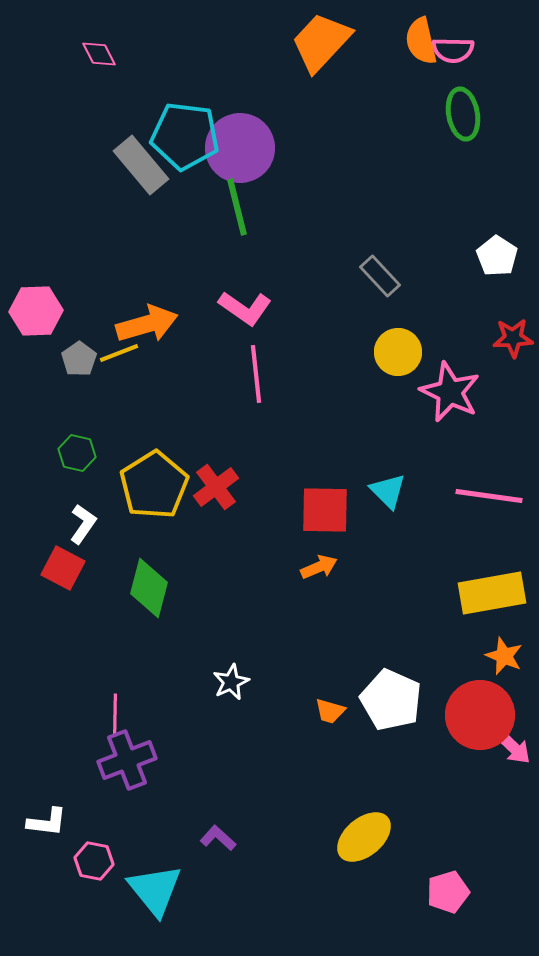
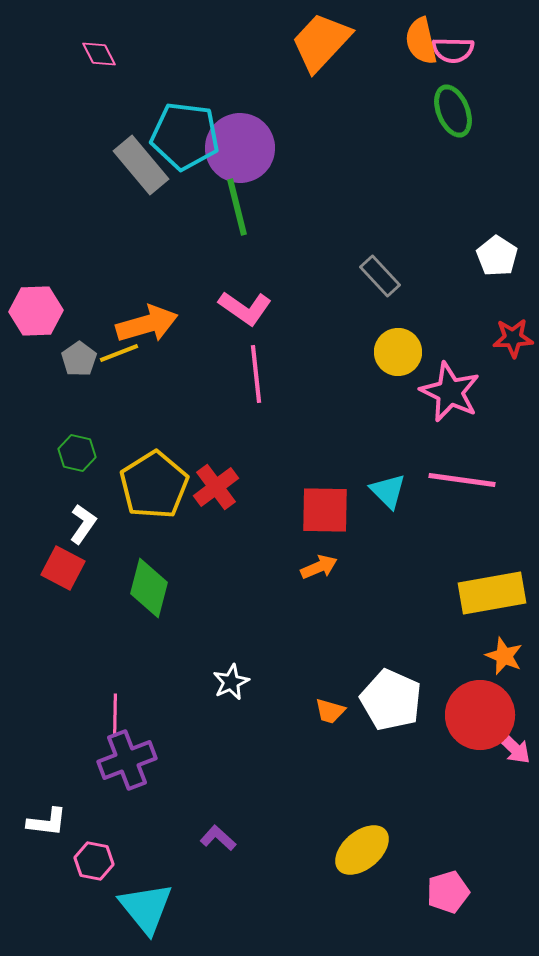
green ellipse at (463, 114): moved 10 px left, 3 px up; rotated 12 degrees counterclockwise
pink line at (489, 496): moved 27 px left, 16 px up
yellow ellipse at (364, 837): moved 2 px left, 13 px down
cyan triangle at (155, 890): moved 9 px left, 18 px down
